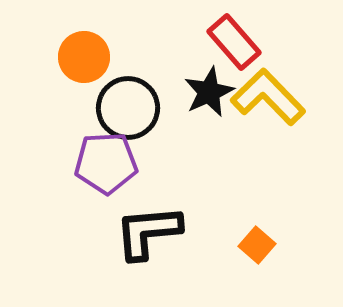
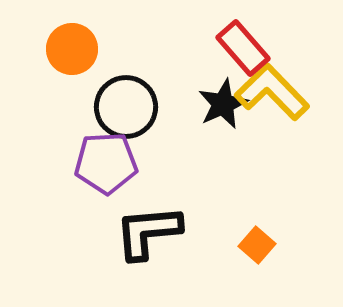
red rectangle: moved 9 px right, 6 px down
orange circle: moved 12 px left, 8 px up
black star: moved 14 px right, 12 px down
yellow L-shape: moved 4 px right, 5 px up
black circle: moved 2 px left, 1 px up
